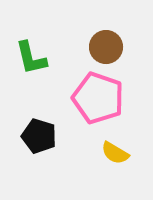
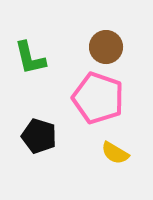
green L-shape: moved 1 px left
